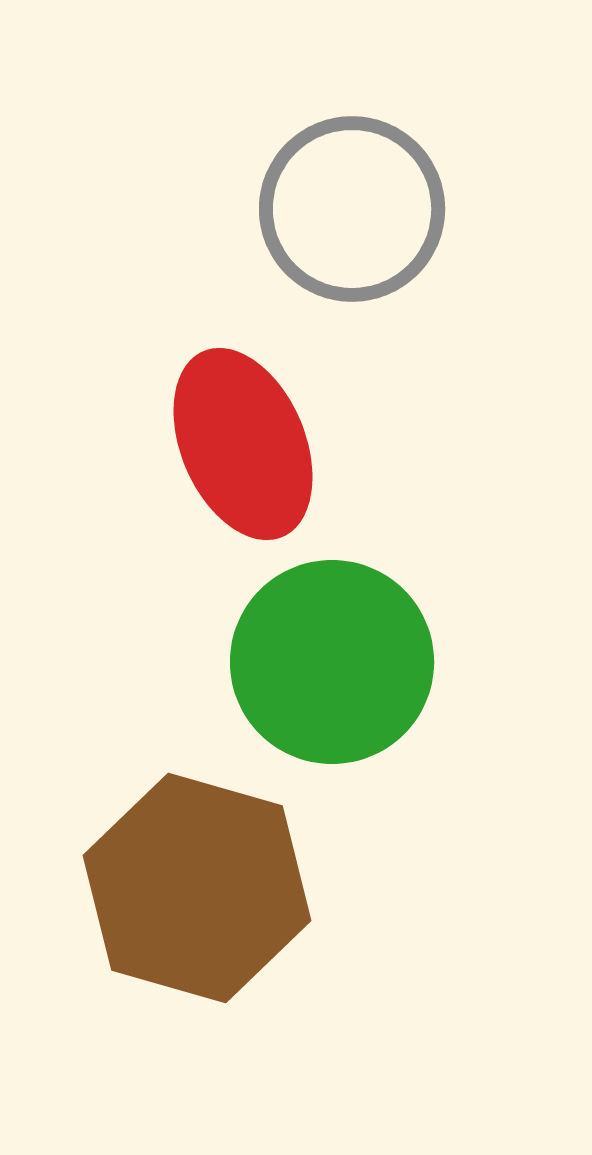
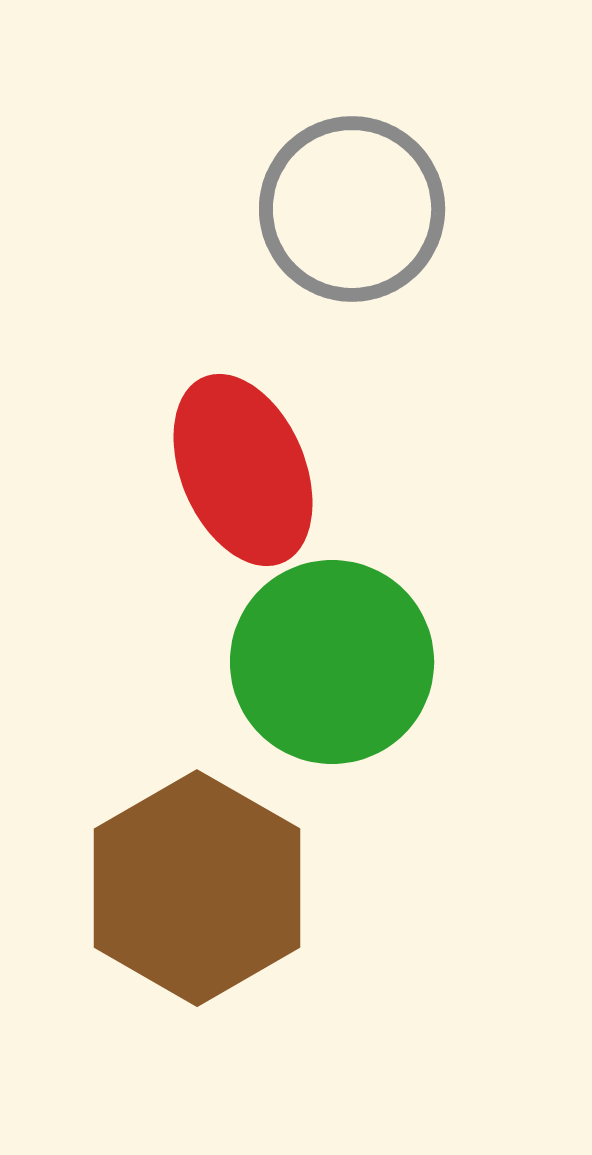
red ellipse: moved 26 px down
brown hexagon: rotated 14 degrees clockwise
